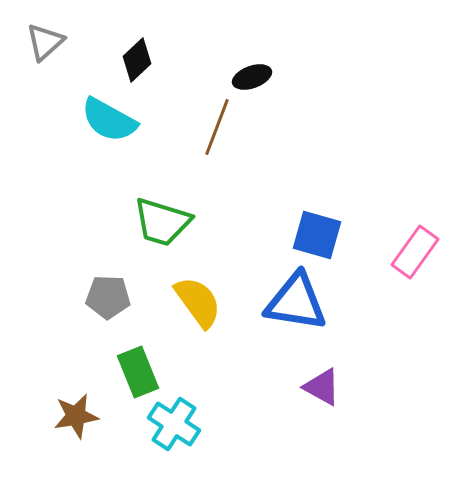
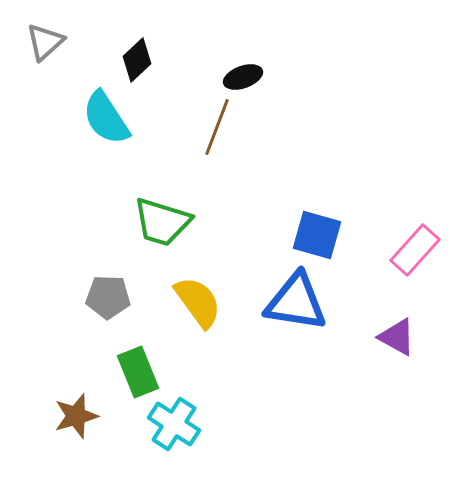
black ellipse: moved 9 px left
cyan semicircle: moved 3 px left, 2 px up; rotated 28 degrees clockwise
pink rectangle: moved 2 px up; rotated 6 degrees clockwise
purple triangle: moved 75 px right, 50 px up
brown star: rotated 6 degrees counterclockwise
